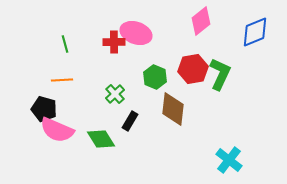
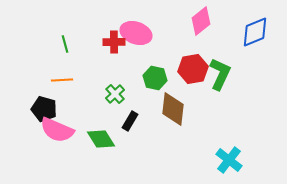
green hexagon: moved 1 px down; rotated 10 degrees counterclockwise
